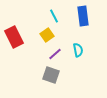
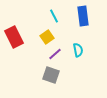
yellow square: moved 2 px down
